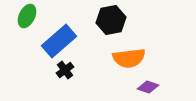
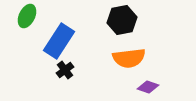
black hexagon: moved 11 px right
blue rectangle: rotated 16 degrees counterclockwise
